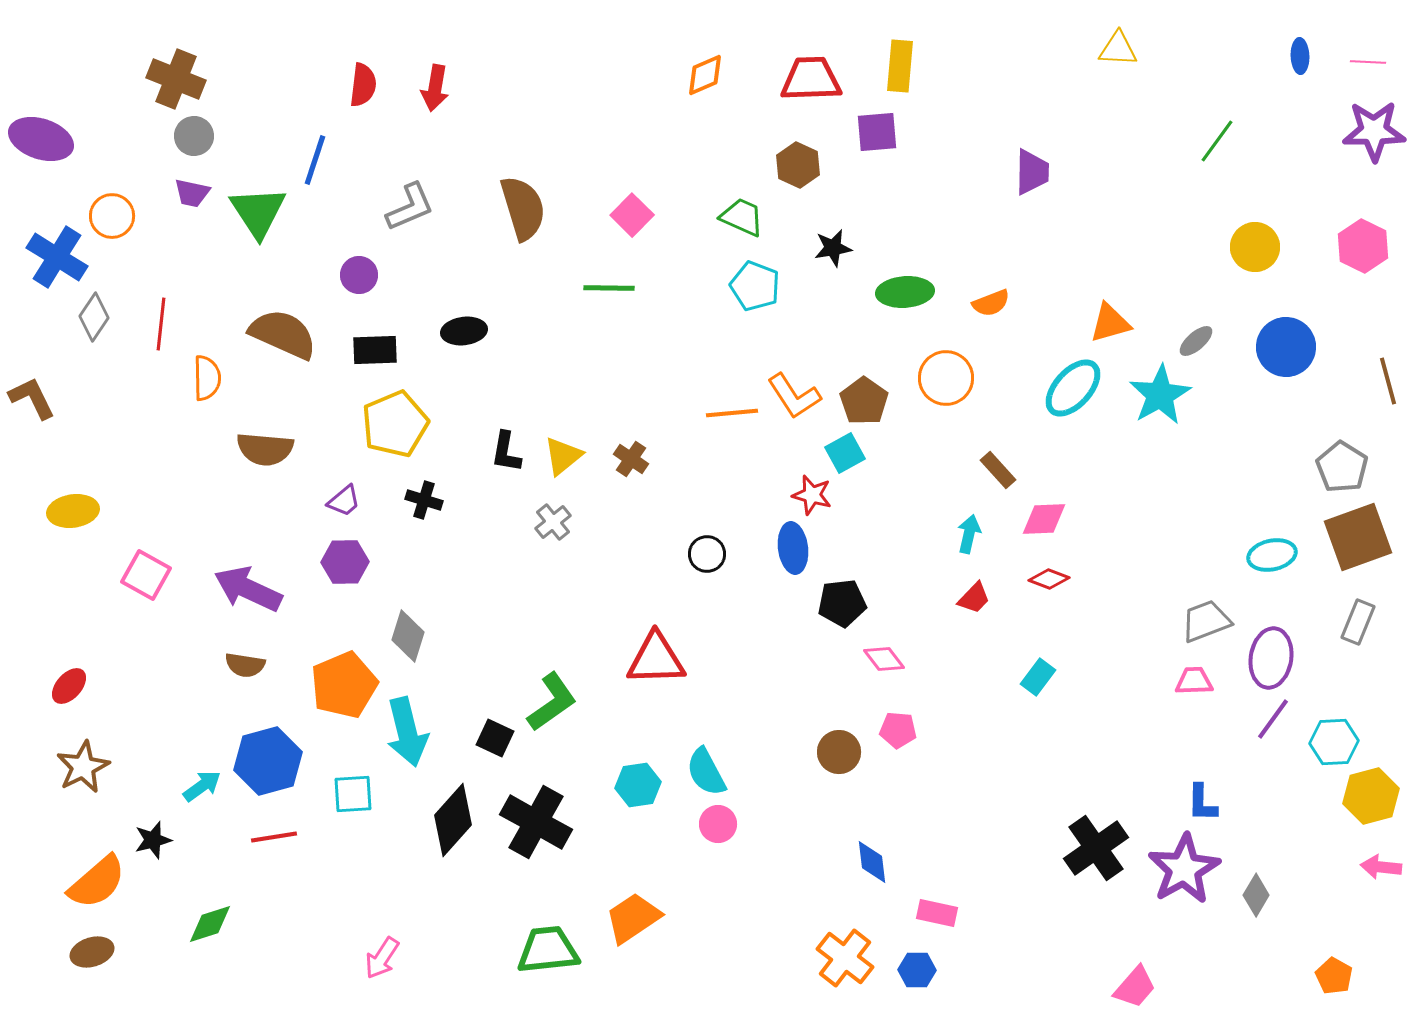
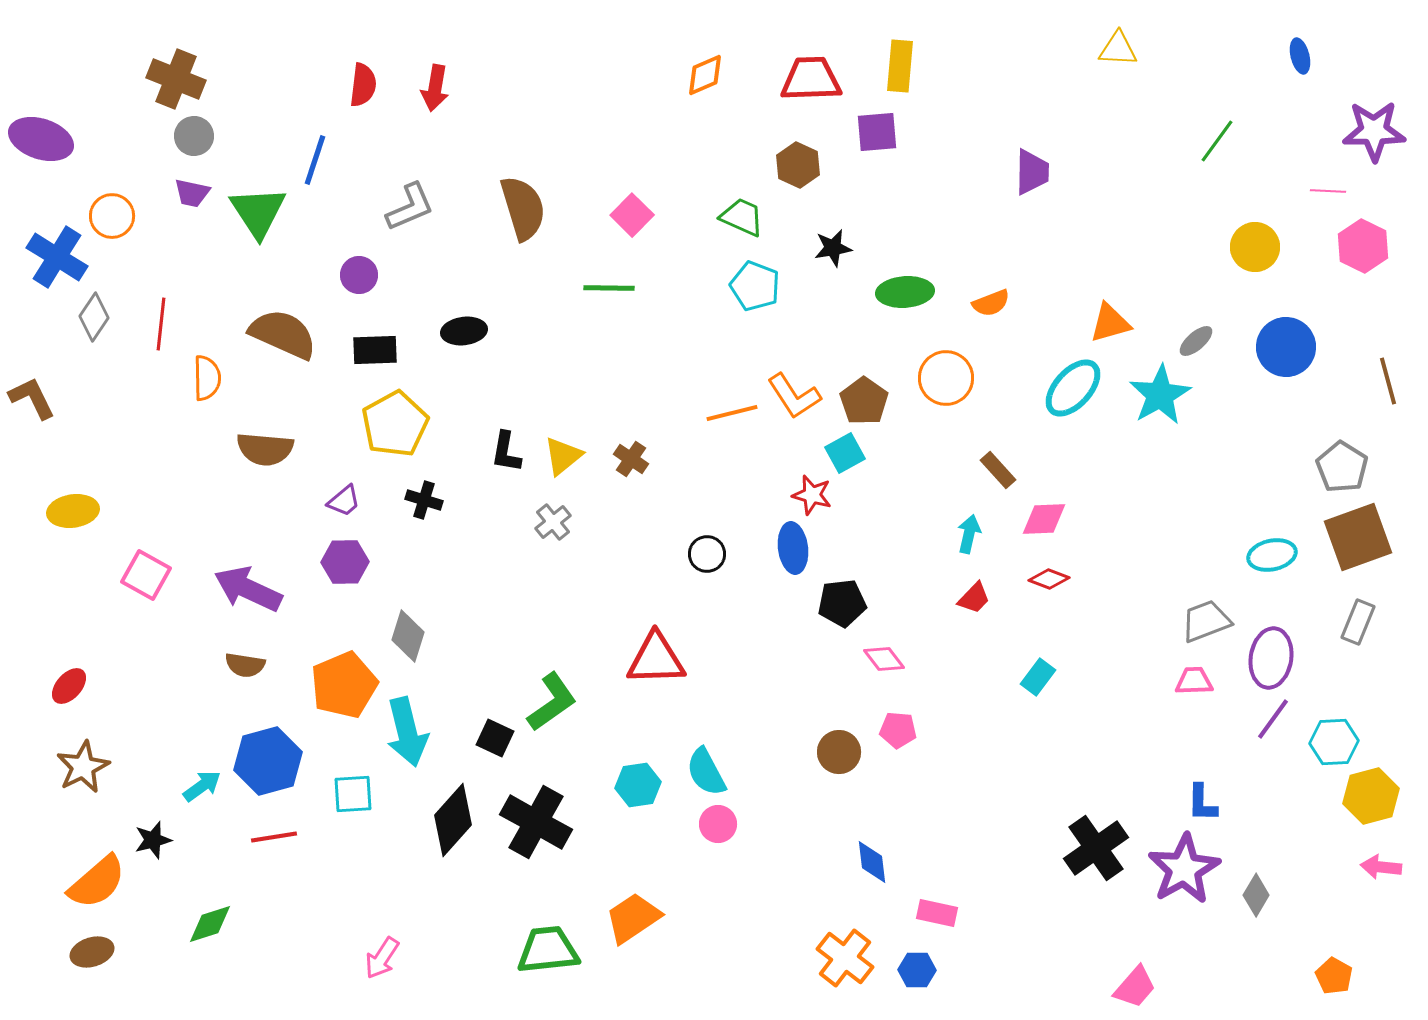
blue ellipse at (1300, 56): rotated 12 degrees counterclockwise
pink line at (1368, 62): moved 40 px left, 129 px down
orange line at (732, 413): rotated 9 degrees counterclockwise
yellow pentagon at (395, 424): rotated 6 degrees counterclockwise
